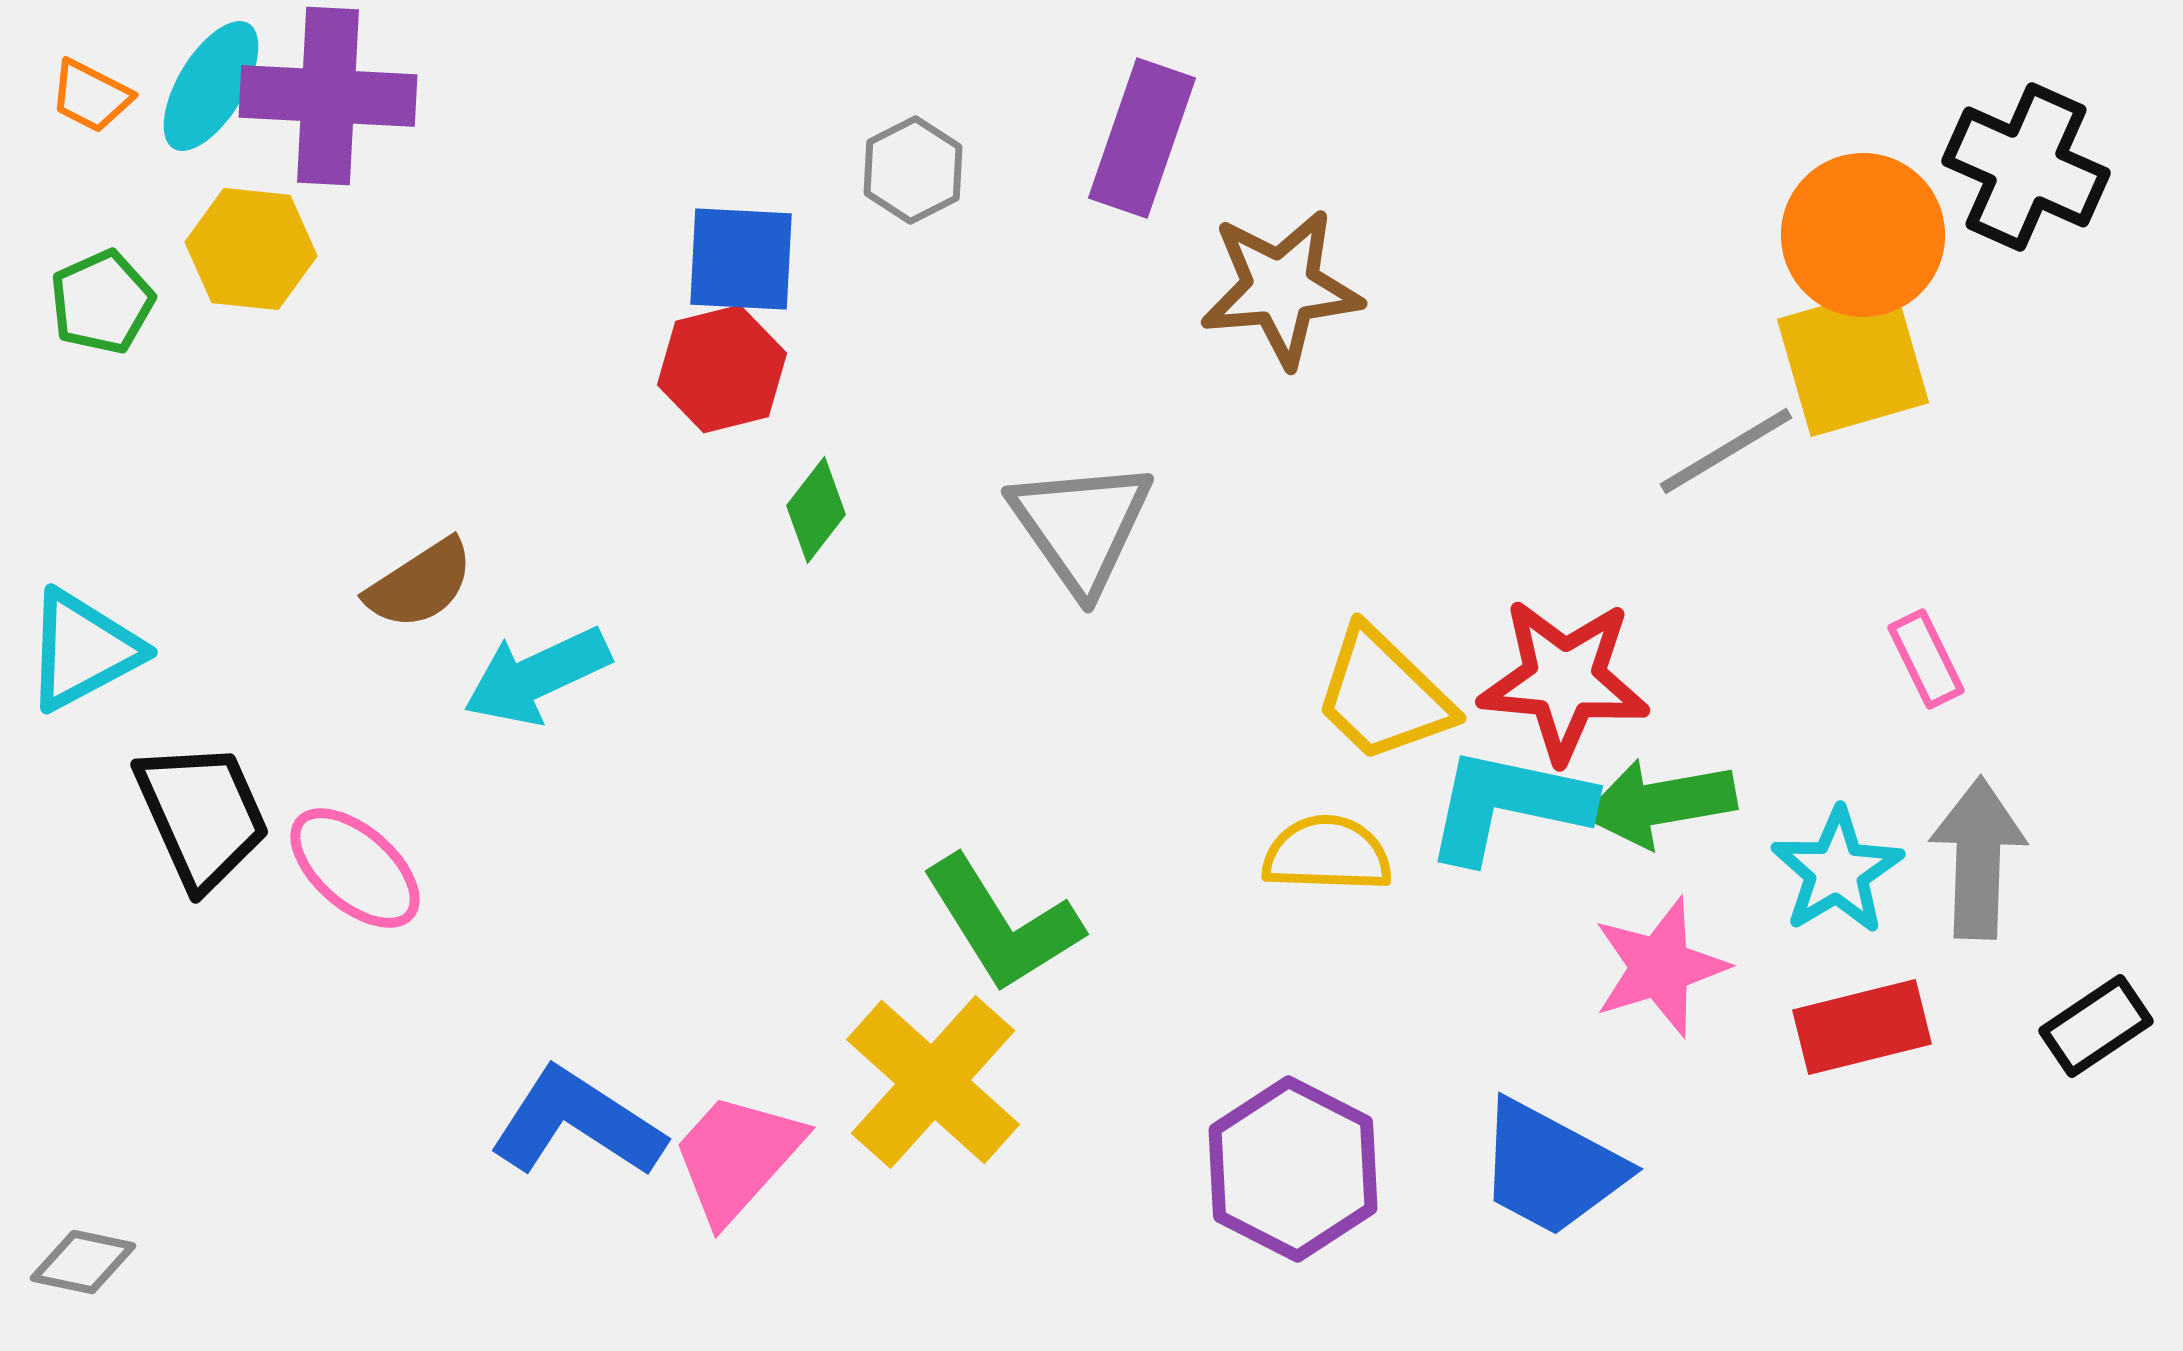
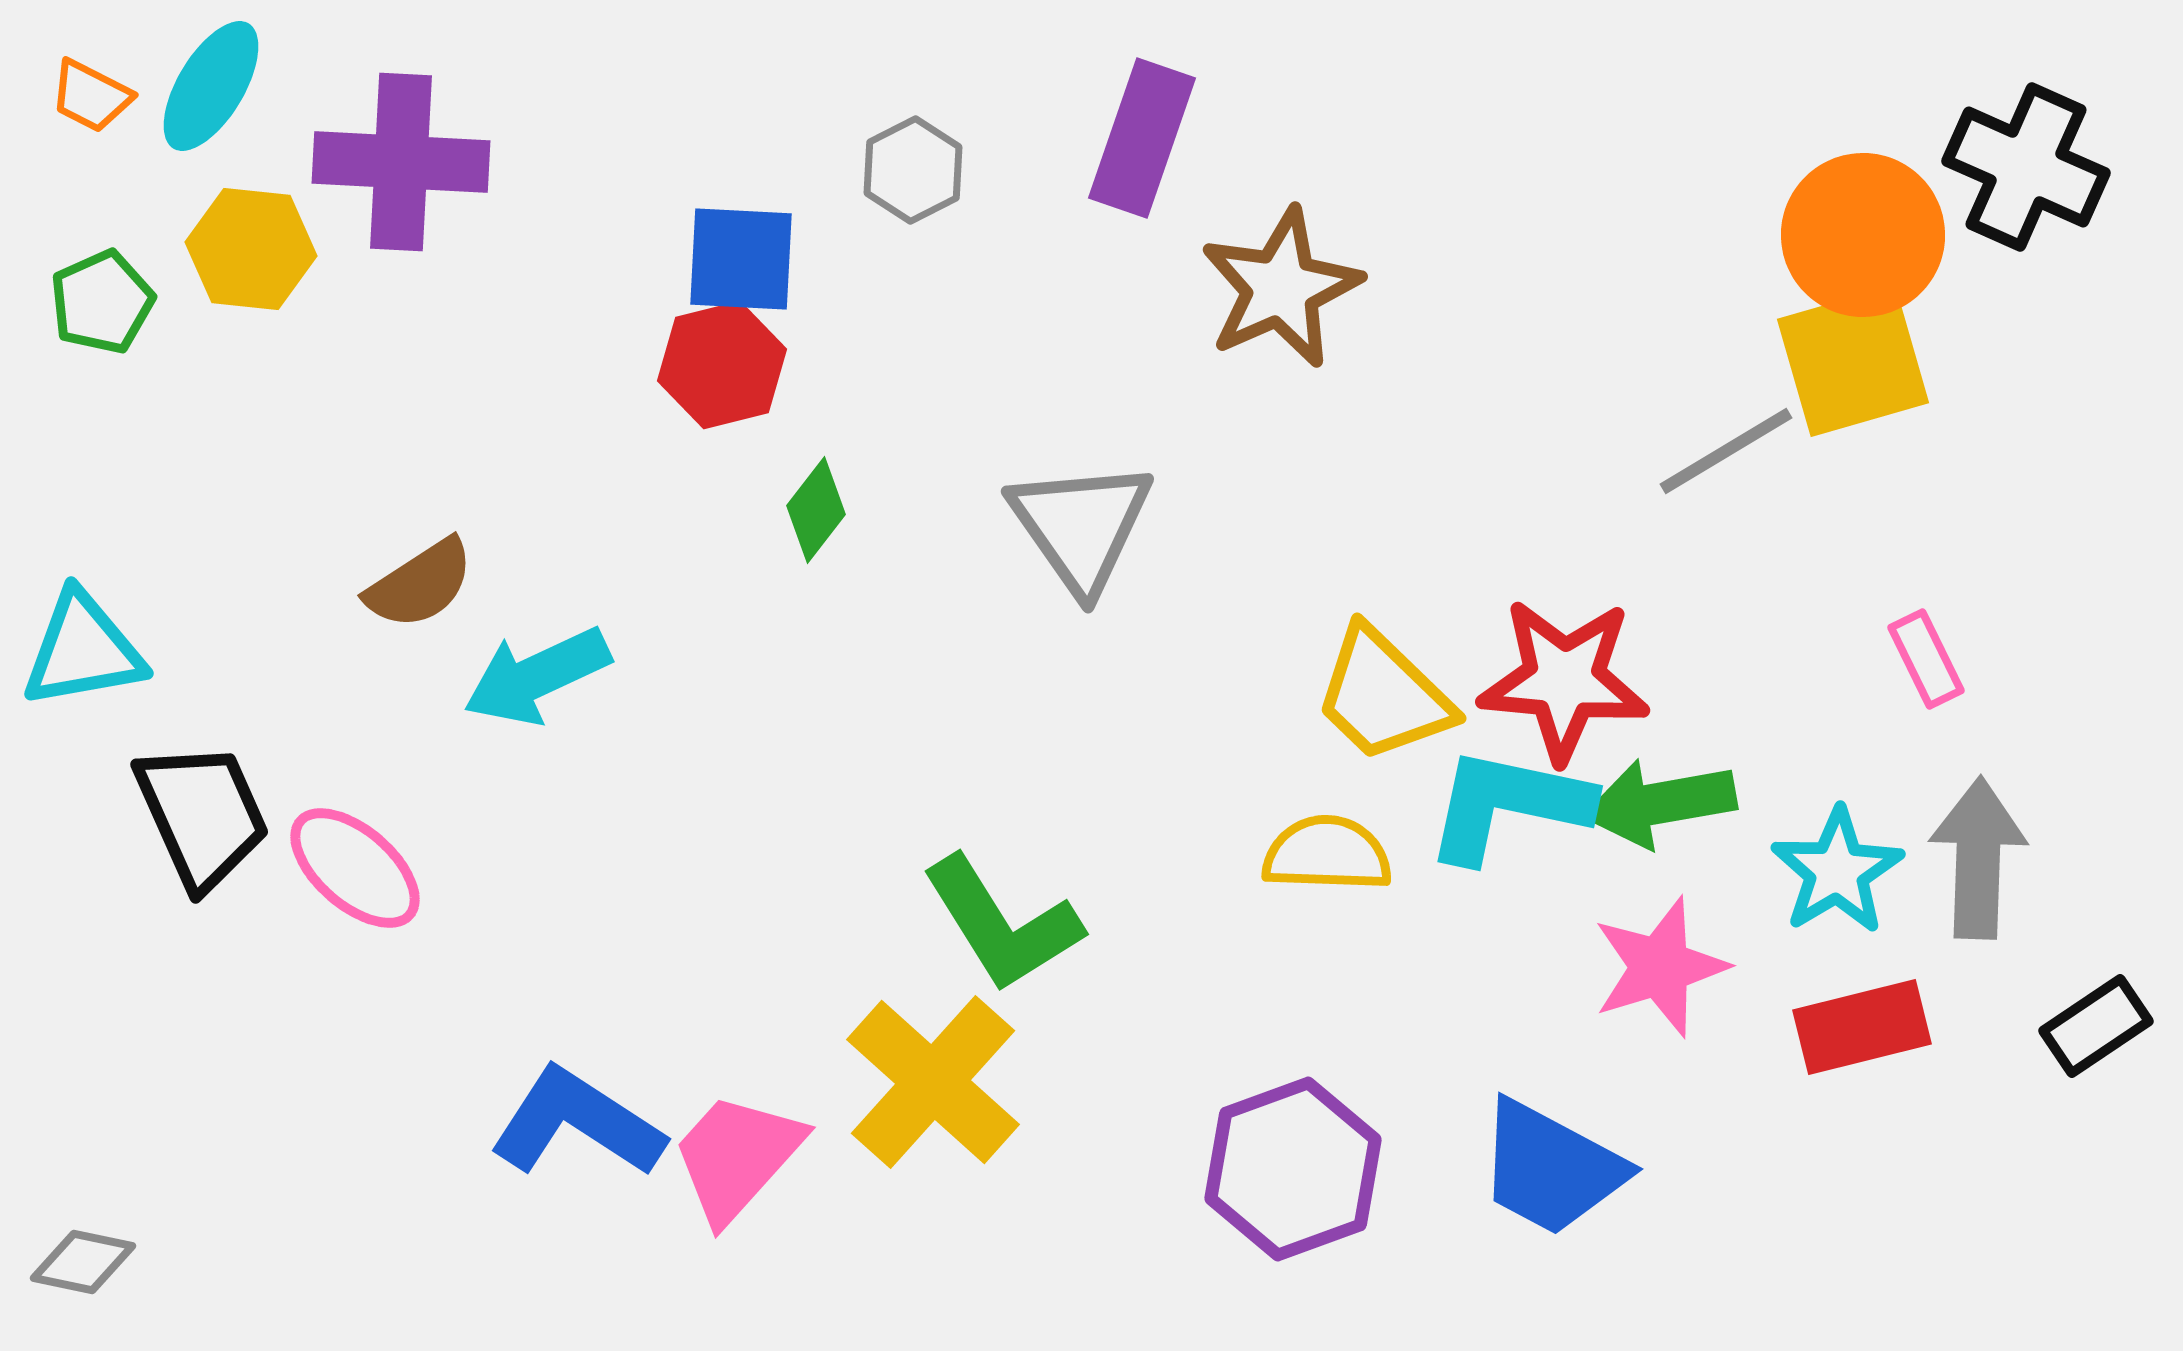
purple cross: moved 73 px right, 66 px down
brown star: rotated 19 degrees counterclockwise
red hexagon: moved 4 px up
cyan triangle: rotated 18 degrees clockwise
purple hexagon: rotated 13 degrees clockwise
